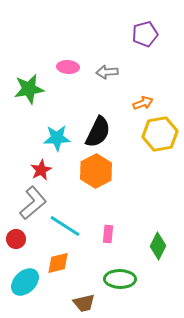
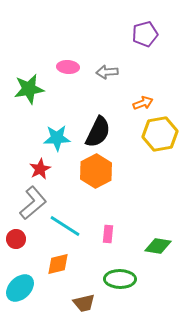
red star: moved 1 px left, 1 px up
green diamond: rotated 72 degrees clockwise
orange diamond: moved 1 px down
cyan ellipse: moved 5 px left, 6 px down
